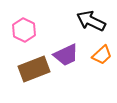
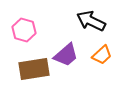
pink hexagon: rotated 10 degrees counterclockwise
purple trapezoid: rotated 16 degrees counterclockwise
brown rectangle: rotated 12 degrees clockwise
